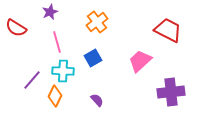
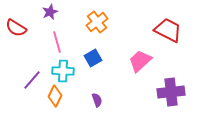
purple semicircle: rotated 24 degrees clockwise
